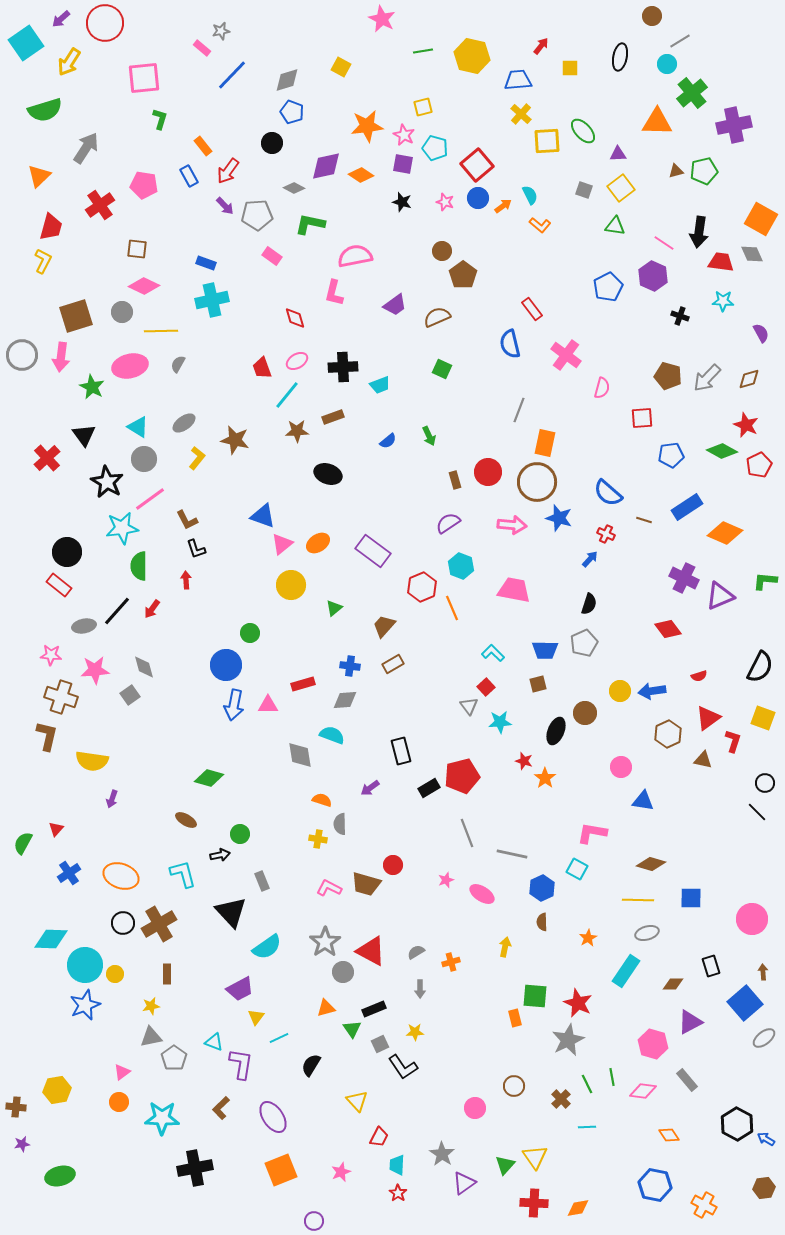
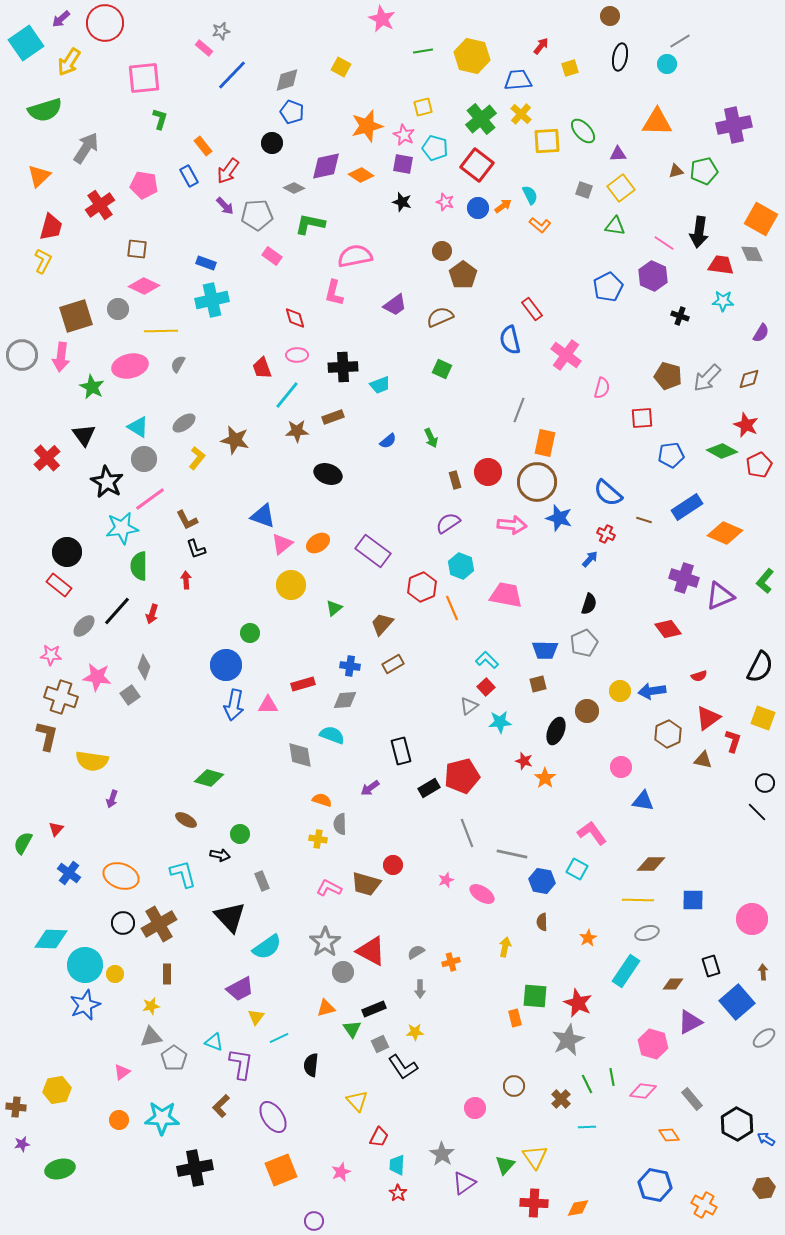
brown circle at (652, 16): moved 42 px left
pink rectangle at (202, 48): moved 2 px right
yellow square at (570, 68): rotated 18 degrees counterclockwise
green cross at (692, 93): moved 211 px left, 26 px down
orange star at (367, 126): rotated 8 degrees counterclockwise
red square at (477, 165): rotated 12 degrees counterclockwise
blue circle at (478, 198): moved 10 px down
red trapezoid at (721, 262): moved 3 px down
gray circle at (122, 312): moved 4 px left, 3 px up
brown semicircle at (437, 317): moved 3 px right
purple semicircle at (761, 333): rotated 60 degrees clockwise
blue semicircle at (510, 344): moved 4 px up
pink ellipse at (297, 361): moved 6 px up; rotated 30 degrees clockwise
green arrow at (429, 436): moved 2 px right, 2 px down
purple cross at (684, 578): rotated 8 degrees counterclockwise
green L-shape at (765, 581): rotated 55 degrees counterclockwise
pink trapezoid at (514, 590): moved 8 px left, 5 px down
red arrow at (152, 609): moved 5 px down; rotated 18 degrees counterclockwise
gray ellipse at (84, 626): rotated 35 degrees counterclockwise
brown trapezoid at (384, 626): moved 2 px left, 2 px up
cyan L-shape at (493, 653): moved 6 px left, 7 px down
gray diamond at (144, 667): rotated 35 degrees clockwise
pink star at (95, 670): moved 2 px right, 7 px down; rotated 12 degrees clockwise
gray triangle at (469, 706): rotated 30 degrees clockwise
brown circle at (585, 713): moved 2 px right, 2 px up
pink L-shape at (592, 833): rotated 44 degrees clockwise
black arrow at (220, 855): rotated 24 degrees clockwise
brown diamond at (651, 864): rotated 16 degrees counterclockwise
blue cross at (69, 873): rotated 20 degrees counterclockwise
blue hexagon at (542, 888): moved 7 px up; rotated 25 degrees counterclockwise
blue square at (691, 898): moved 2 px right, 2 px down
black triangle at (231, 912): moved 1 px left, 5 px down
blue square at (745, 1003): moved 8 px left, 1 px up
black semicircle at (311, 1065): rotated 25 degrees counterclockwise
gray rectangle at (687, 1080): moved 5 px right, 19 px down
orange circle at (119, 1102): moved 18 px down
brown L-shape at (221, 1108): moved 2 px up
green ellipse at (60, 1176): moved 7 px up
